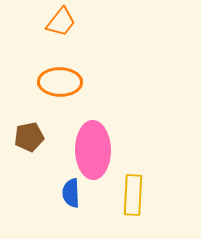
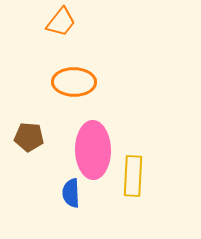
orange ellipse: moved 14 px right
brown pentagon: rotated 16 degrees clockwise
yellow rectangle: moved 19 px up
